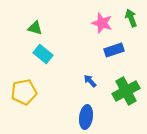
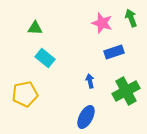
green triangle: rotated 14 degrees counterclockwise
blue rectangle: moved 2 px down
cyan rectangle: moved 2 px right, 4 px down
blue arrow: rotated 32 degrees clockwise
yellow pentagon: moved 1 px right, 2 px down
blue ellipse: rotated 20 degrees clockwise
